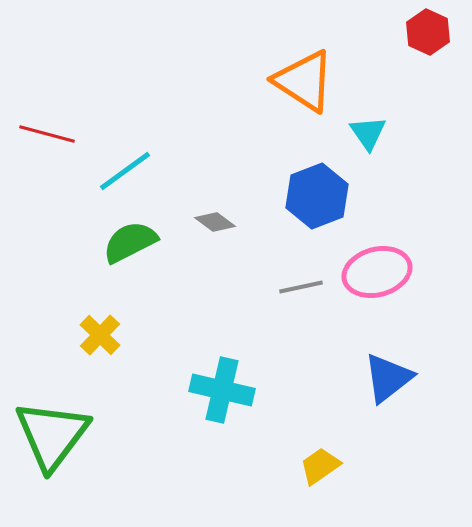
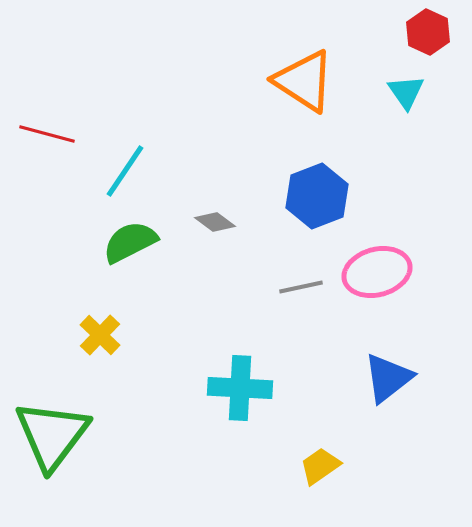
cyan triangle: moved 38 px right, 41 px up
cyan line: rotated 20 degrees counterclockwise
cyan cross: moved 18 px right, 2 px up; rotated 10 degrees counterclockwise
